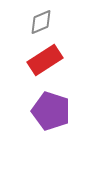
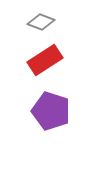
gray diamond: rotated 44 degrees clockwise
